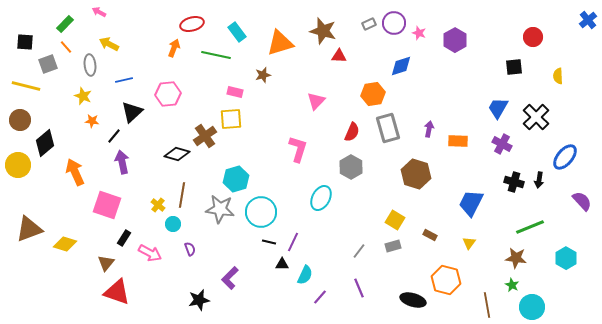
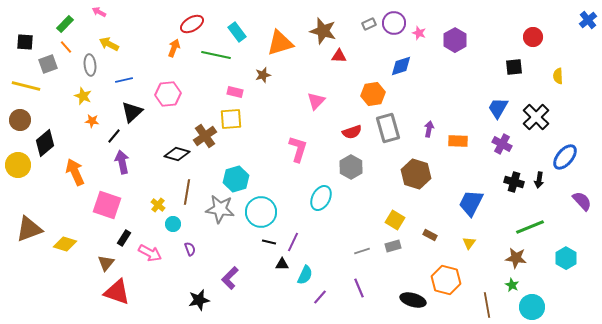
red ellipse at (192, 24): rotated 15 degrees counterclockwise
red semicircle at (352, 132): rotated 48 degrees clockwise
brown line at (182, 195): moved 5 px right, 3 px up
gray line at (359, 251): moved 3 px right; rotated 35 degrees clockwise
